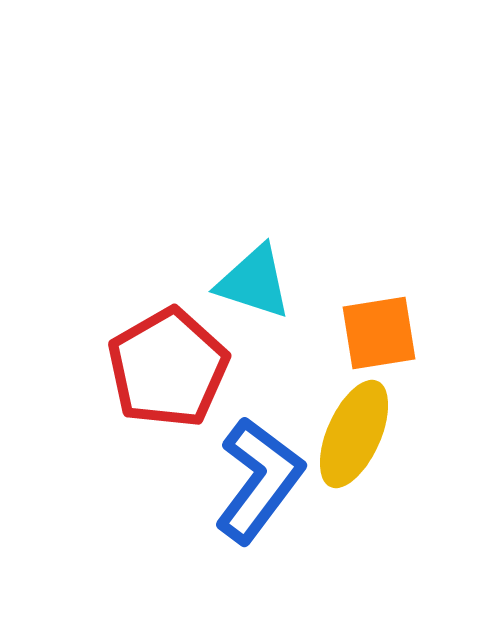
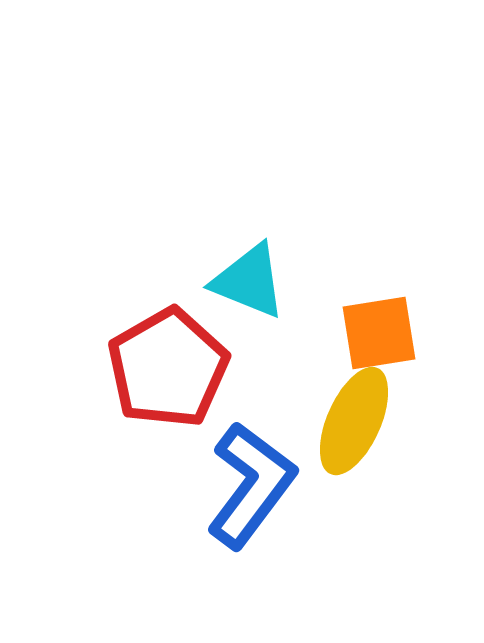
cyan triangle: moved 5 px left, 1 px up; rotated 4 degrees clockwise
yellow ellipse: moved 13 px up
blue L-shape: moved 8 px left, 5 px down
